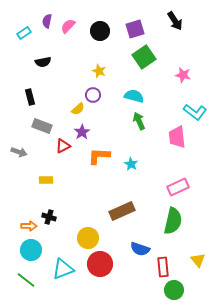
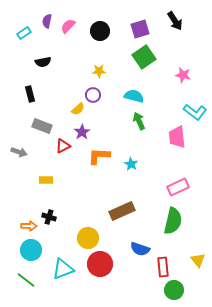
purple square: moved 5 px right
yellow star: rotated 24 degrees counterclockwise
black rectangle: moved 3 px up
